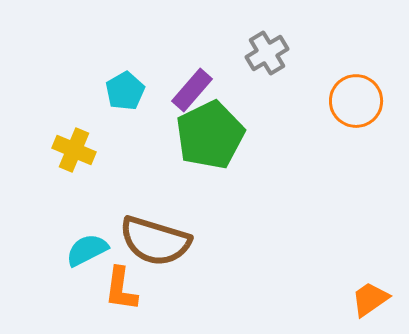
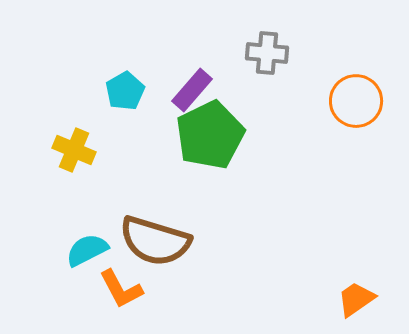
gray cross: rotated 36 degrees clockwise
orange L-shape: rotated 36 degrees counterclockwise
orange trapezoid: moved 14 px left
